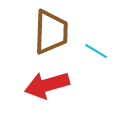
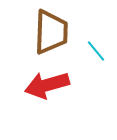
cyan line: rotated 20 degrees clockwise
